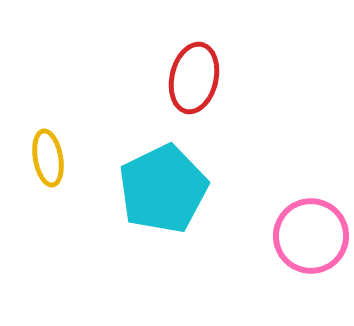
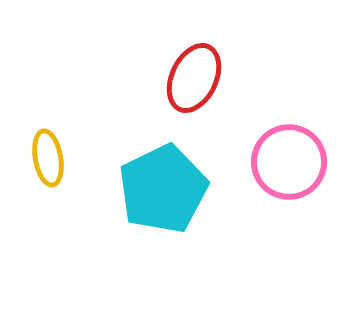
red ellipse: rotated 12 degrees clockwise
pink circle: moved 22 px left, 74 px up
